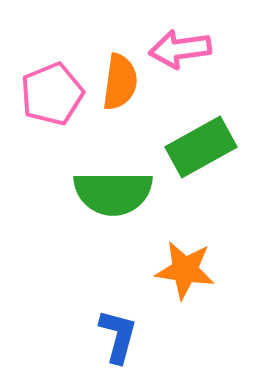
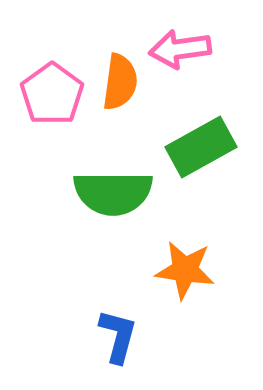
pink pentagon: rotated 14 degrees counterclockwise
